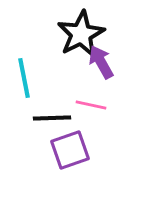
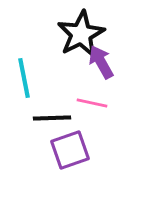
pink line: moved 1 px right, 2 px up
